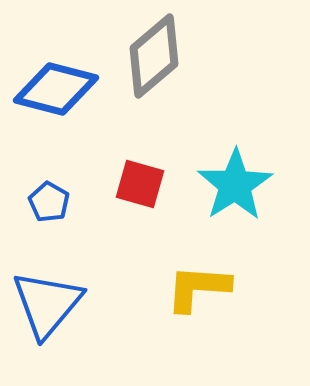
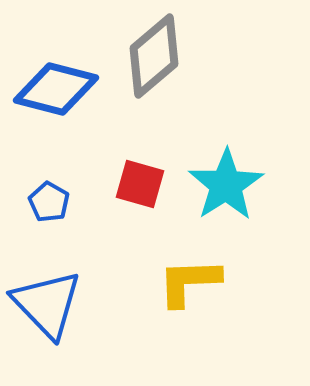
cyan star: moved 9 px left
yellow L-shape: moved 9 px left, 6 px up; rotated 6 degrees counterclockwise
blue triangle: rotated 24 degrees counterclockwise
